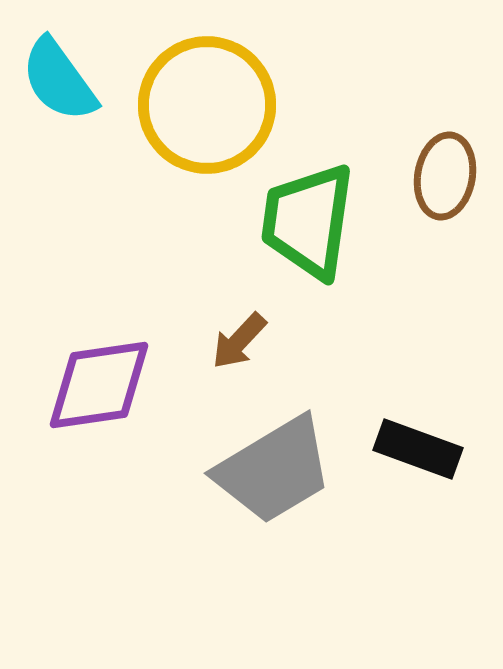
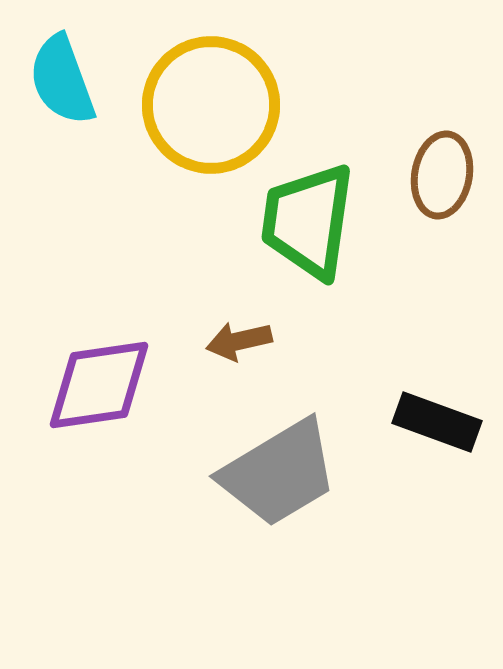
cyan semicircle: moved 3 px right; rotated 16 degrees clockwise
yellow circle: moved 4 px right
brown ellipse: moved 3 px left, 1 px up
brown arrow: rotated 34 degrees clockwise
black rectangle: moved 19 px right, 27 px up
gray trapezoid: moved 5 px right, 3 px down
